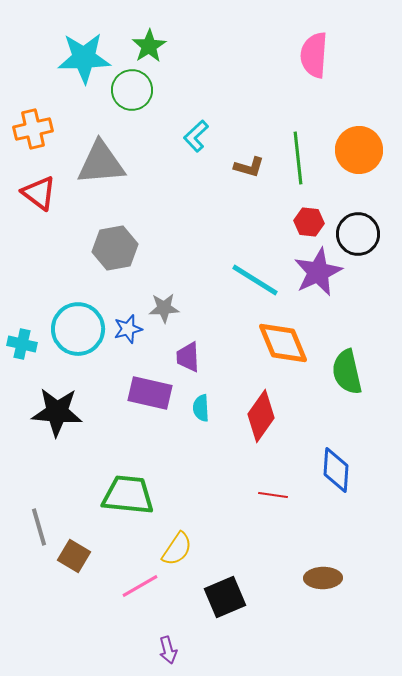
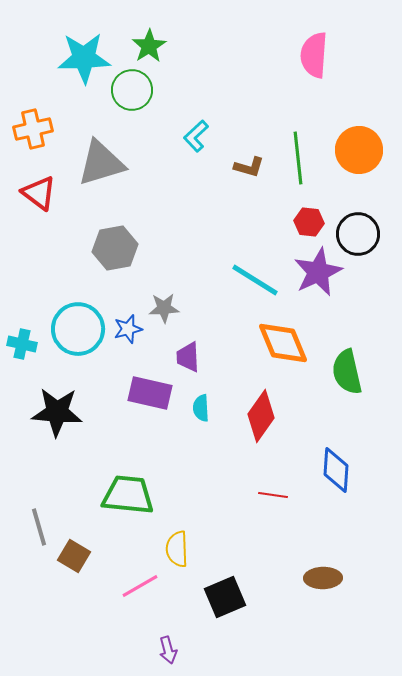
gray triangle: rotated 12 degrees counterclockwise
yellow semicircle: rotated 144 degrees clockwise
